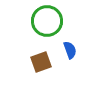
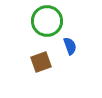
blue semicircle: moved 4 px up
